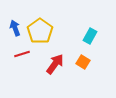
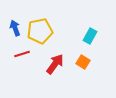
yellow pentagon: rotated 25 degrees clockwise
